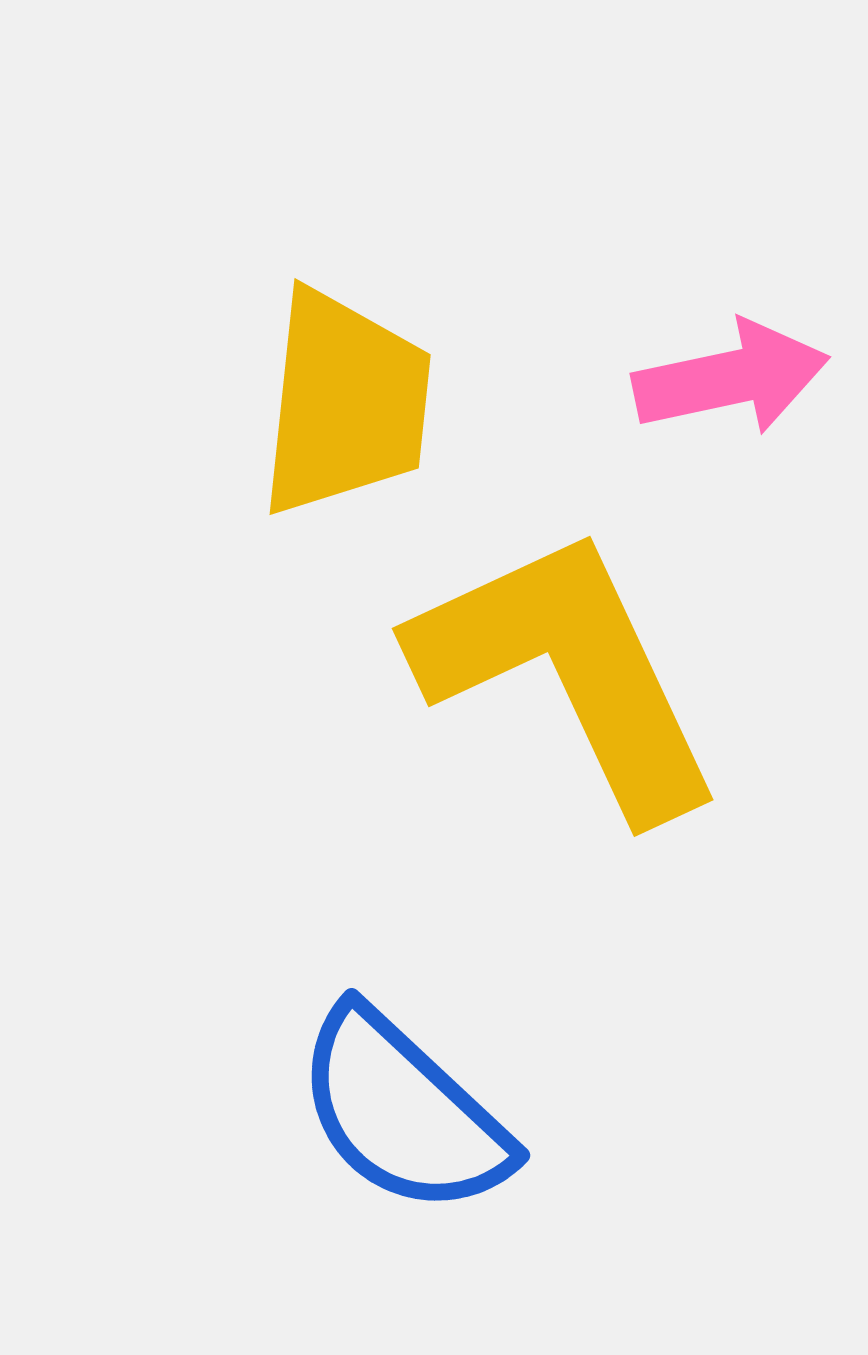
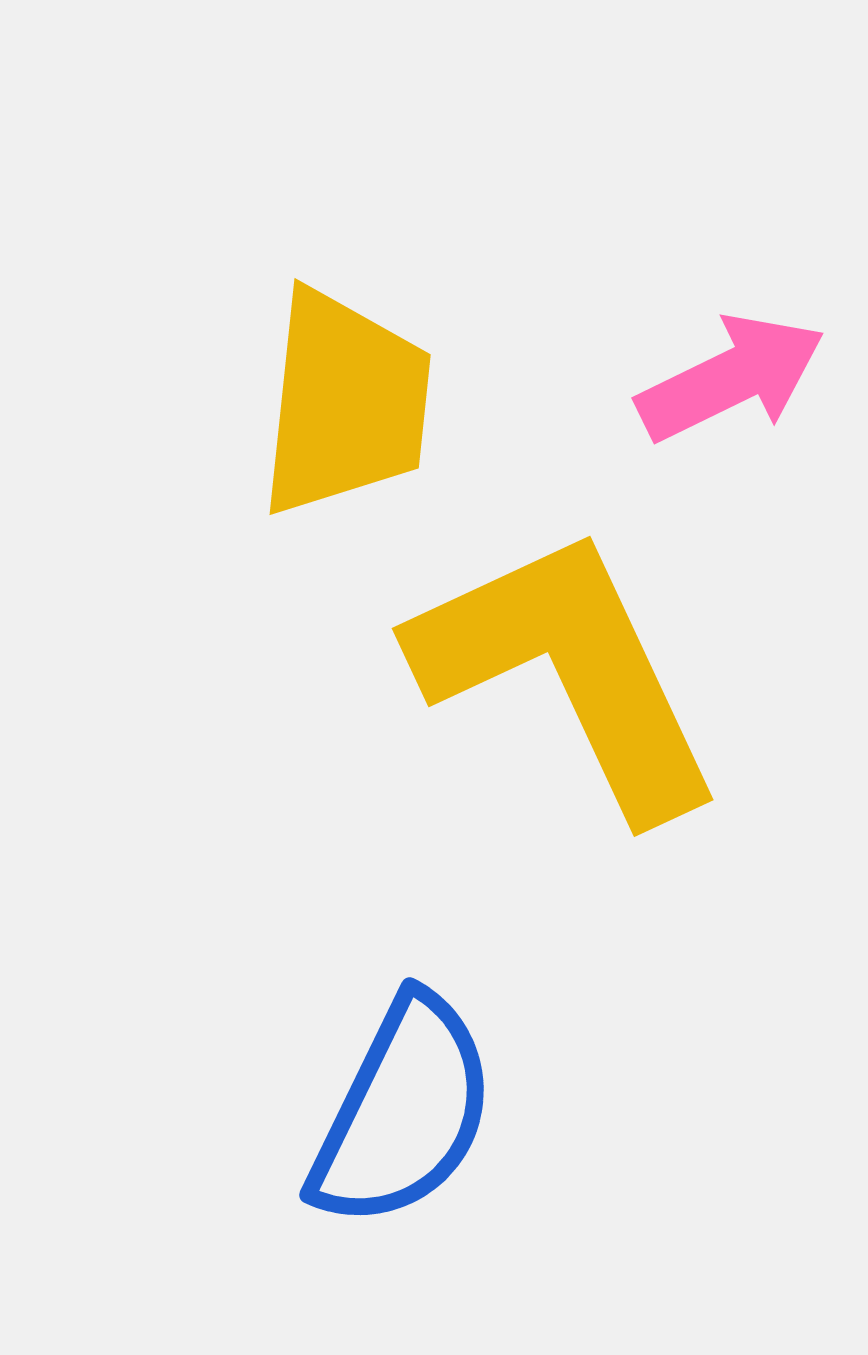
pink arrow: rotated 14 degrees counterclockwise
blue semicircle: rotated 107 degrees counterclockwise
